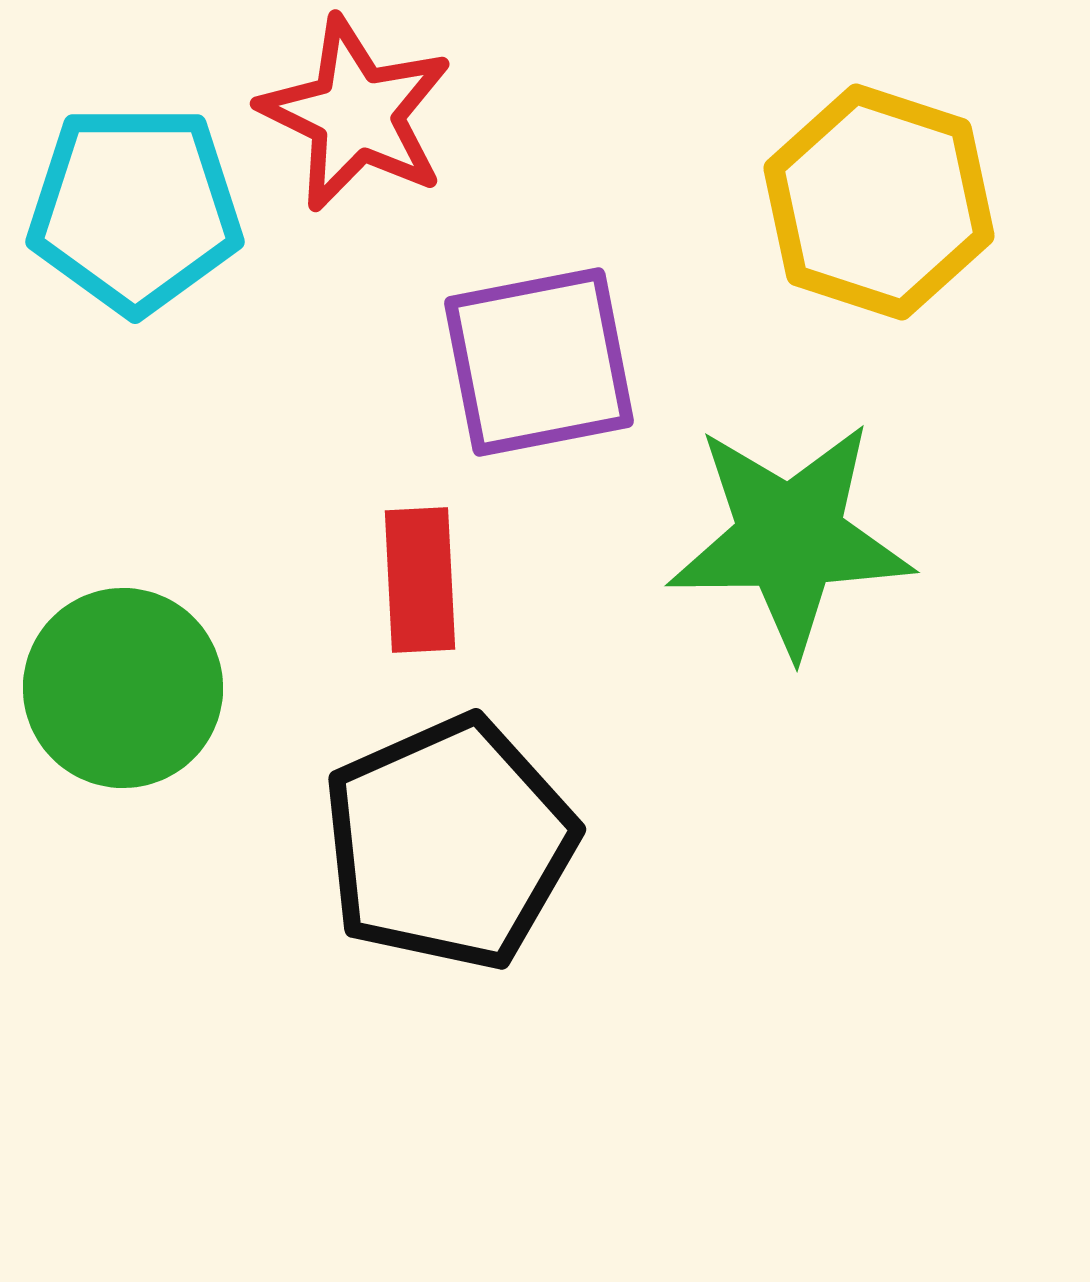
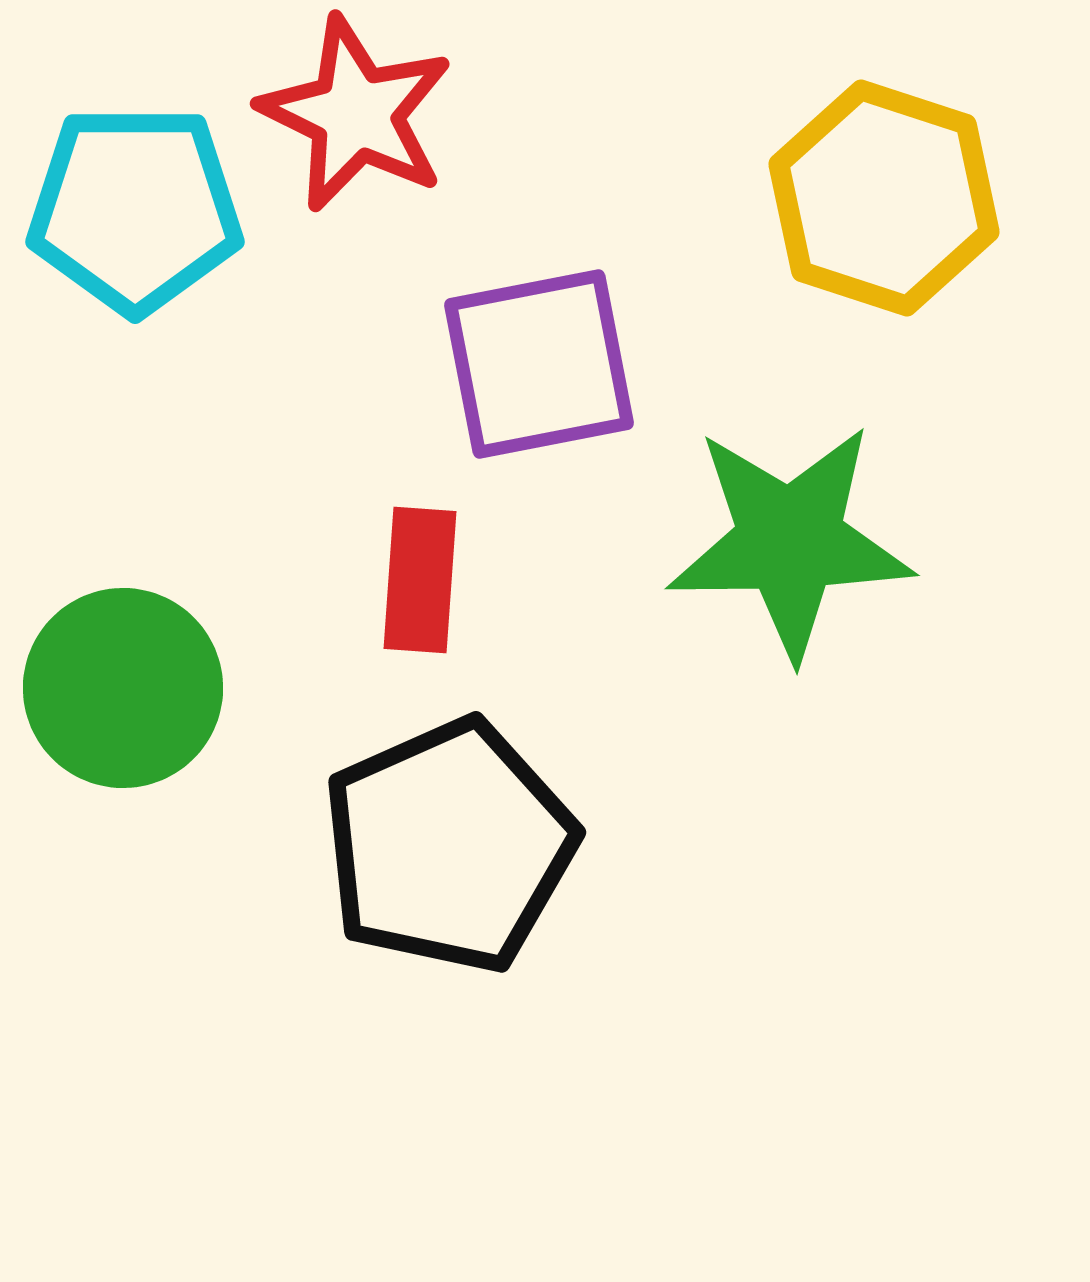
yellow hexagon: moved 5 px right, 4 px up
purple square: moved 2 px down
green star: moved 3 px down
red rectangle: rotated 7 degrees clockwise
black pentagon: moved 3 px down
